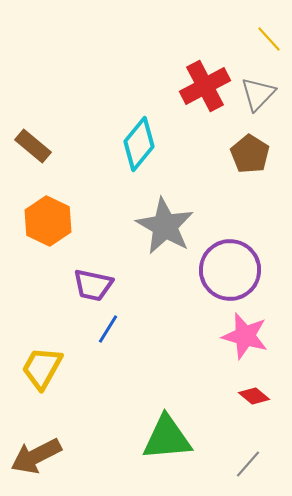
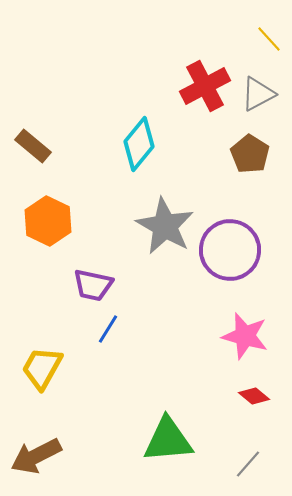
gray triangle: rotated 18 degrees clockwise
purple circle: moved 20 px up
green triangle: moved 1 px right, 2 px down
